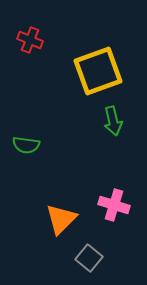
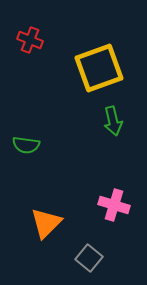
yellow square: moved 1 px right, 3 px up
orange triangle: moved 15 px left, 4 px down
